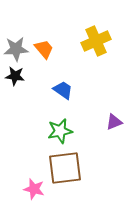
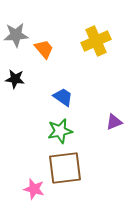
gray star: moved 14 px up
black star: moved 3 px down
blue trapezoid: moved 7 px down
